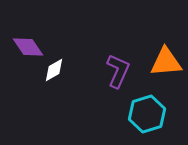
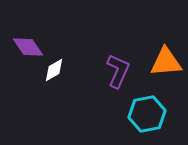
cyan hexagon: rotated 6 degrees clockwise
